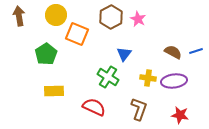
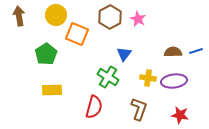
brown hexagon: moved 1 px left
brown semicircle: rotated 30 degrees counterclockwise
yellow rectangle: moved 2 px left, 1 px up
red semicircle: rotated 80 degrees clockwise
